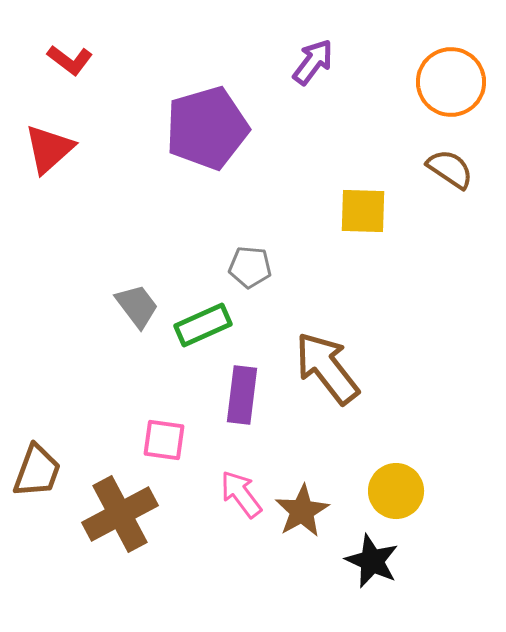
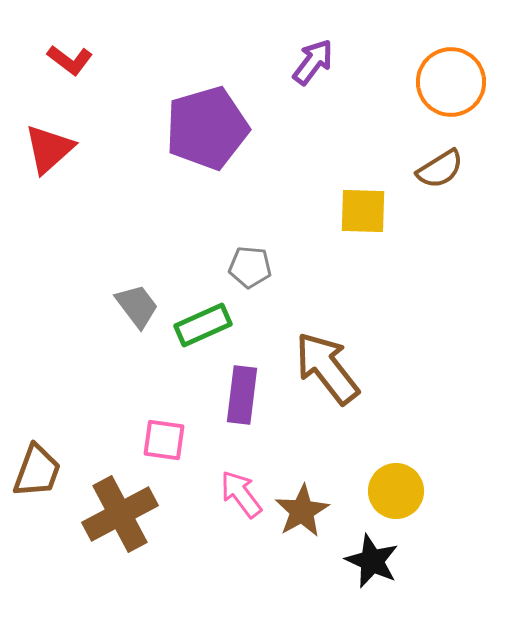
brown semicircle: moved 10 px left; rotated 114 degrees clockwise
